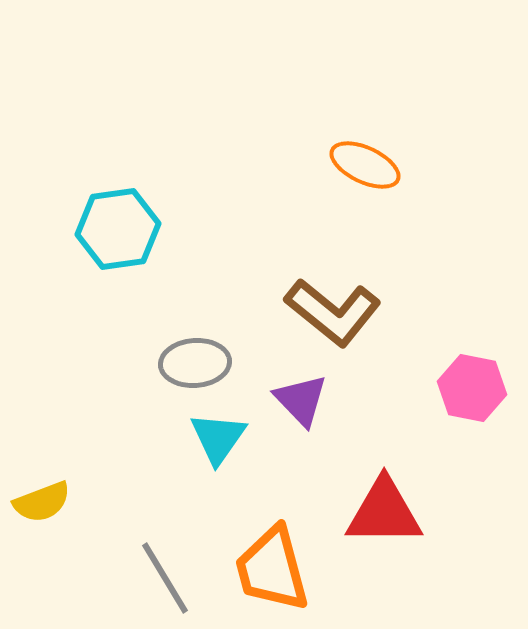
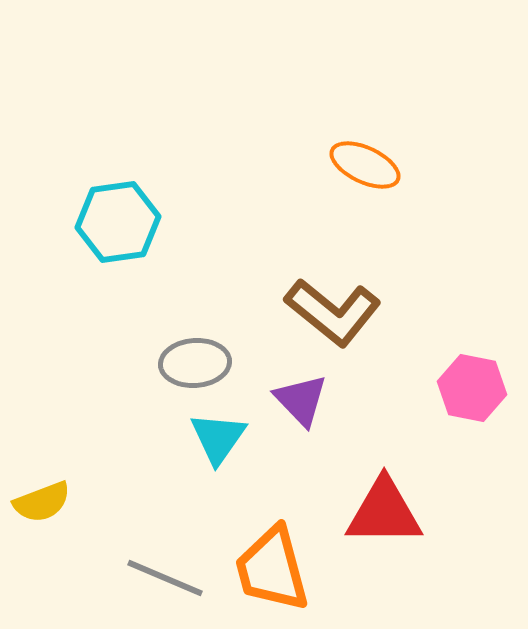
cyan hexagon: moved 7 px up
gray line: rotated 36 degrees counterclockwise
